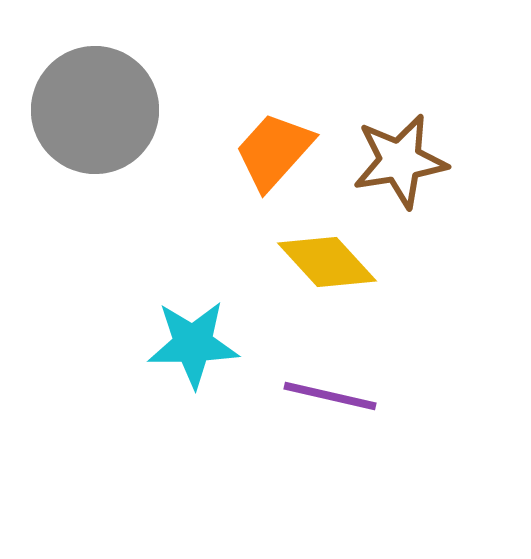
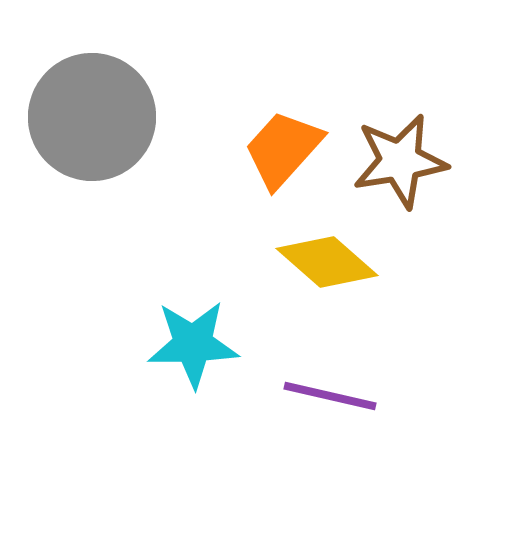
gray circle: moved 3 px left, 7 px down
orange trapezoid: moved 9 px right, 2 px up
yellow diamond: rotated 6 degrees counterclockwise
